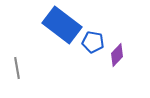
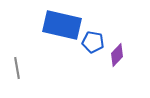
blue rectangle: rotated 24 degrees counterclockwise
